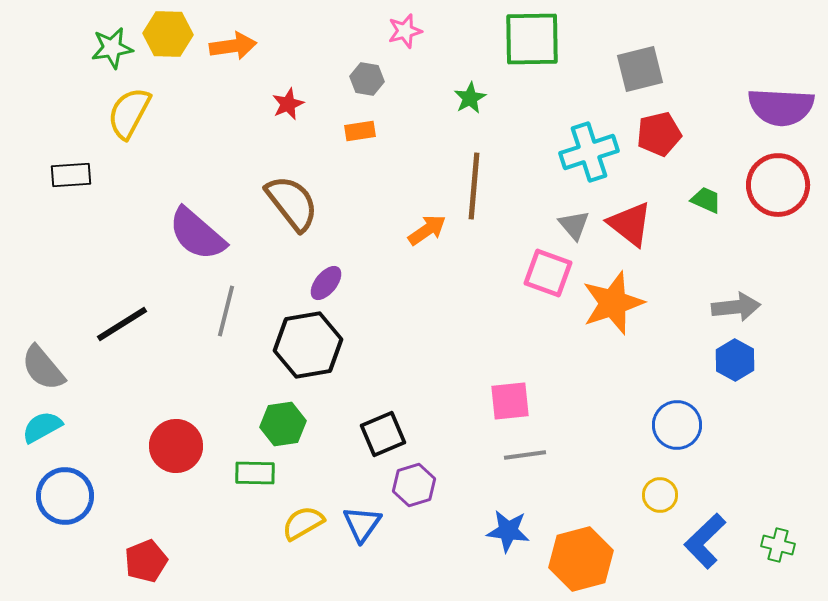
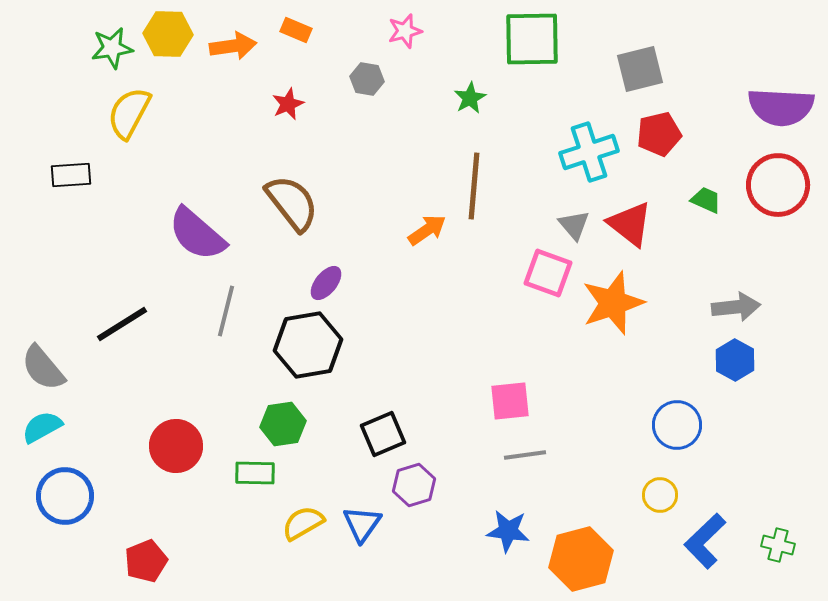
orange rectangle at (360, 131): moved 64 px left, 101 px up; rotated 32 degrees clockwise
